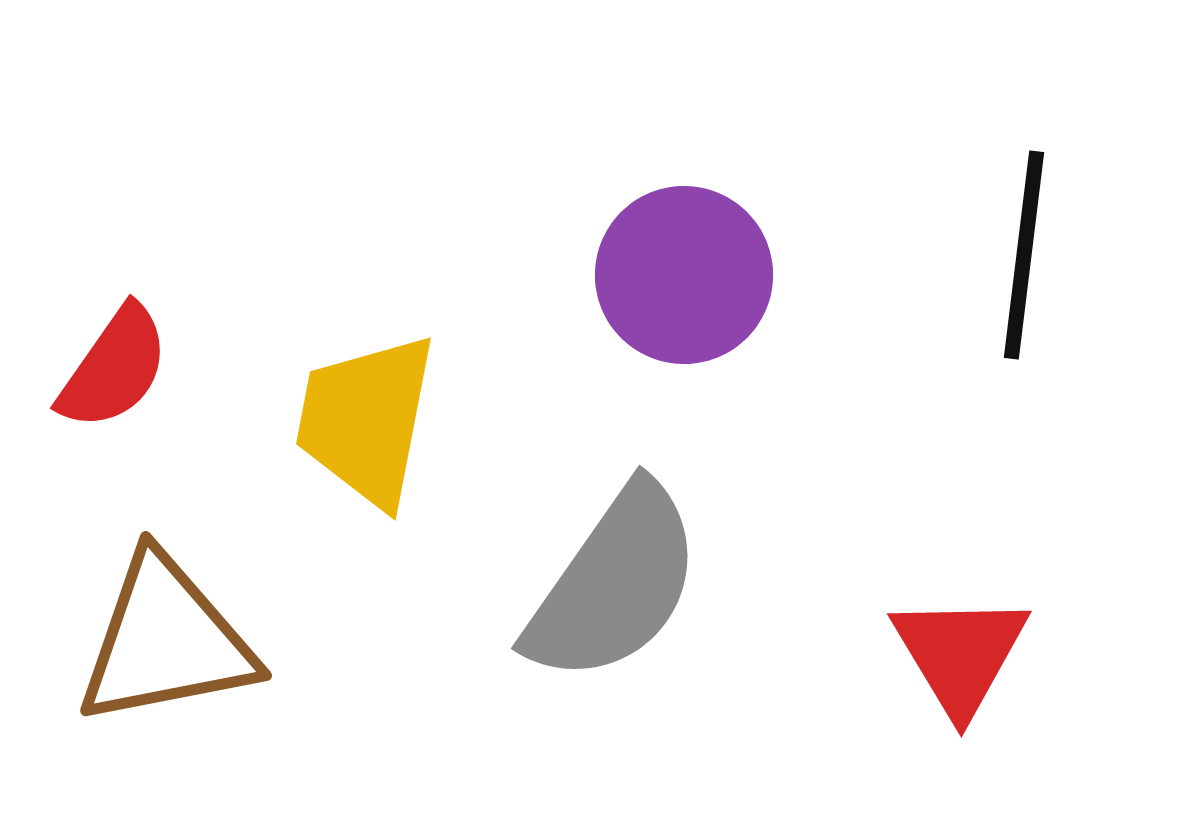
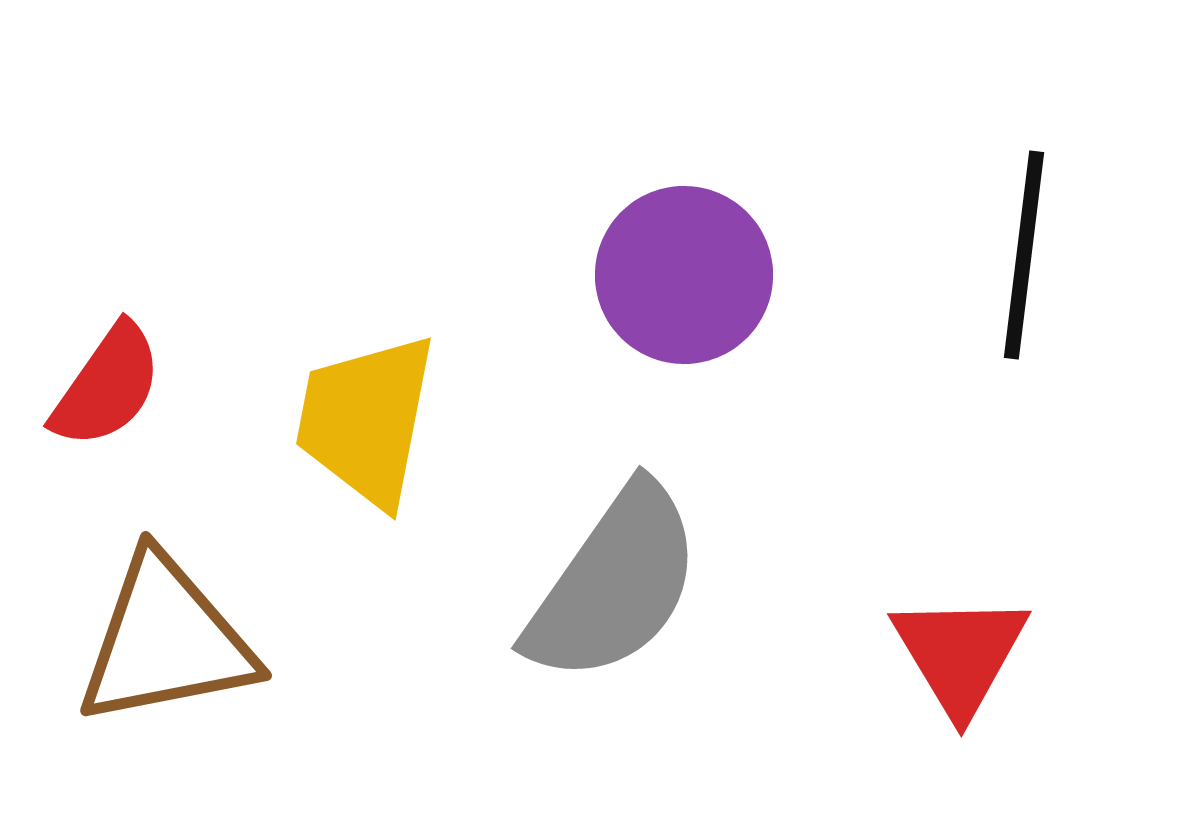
red semicircle: moved 7 px left, 18 px down
